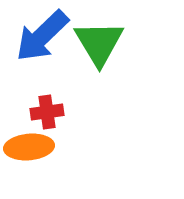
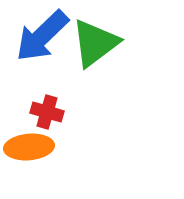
green triangle: moved 4 px left; rotated 24 degrees clockwise
red cross: rotated 24 degrees clockwise
